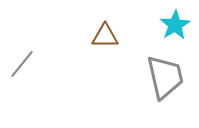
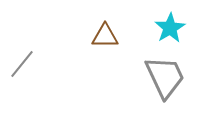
cyan star: moved 5 px left, 3 px down
gray trapezoid: rotated 12 degrees counterclockwise
